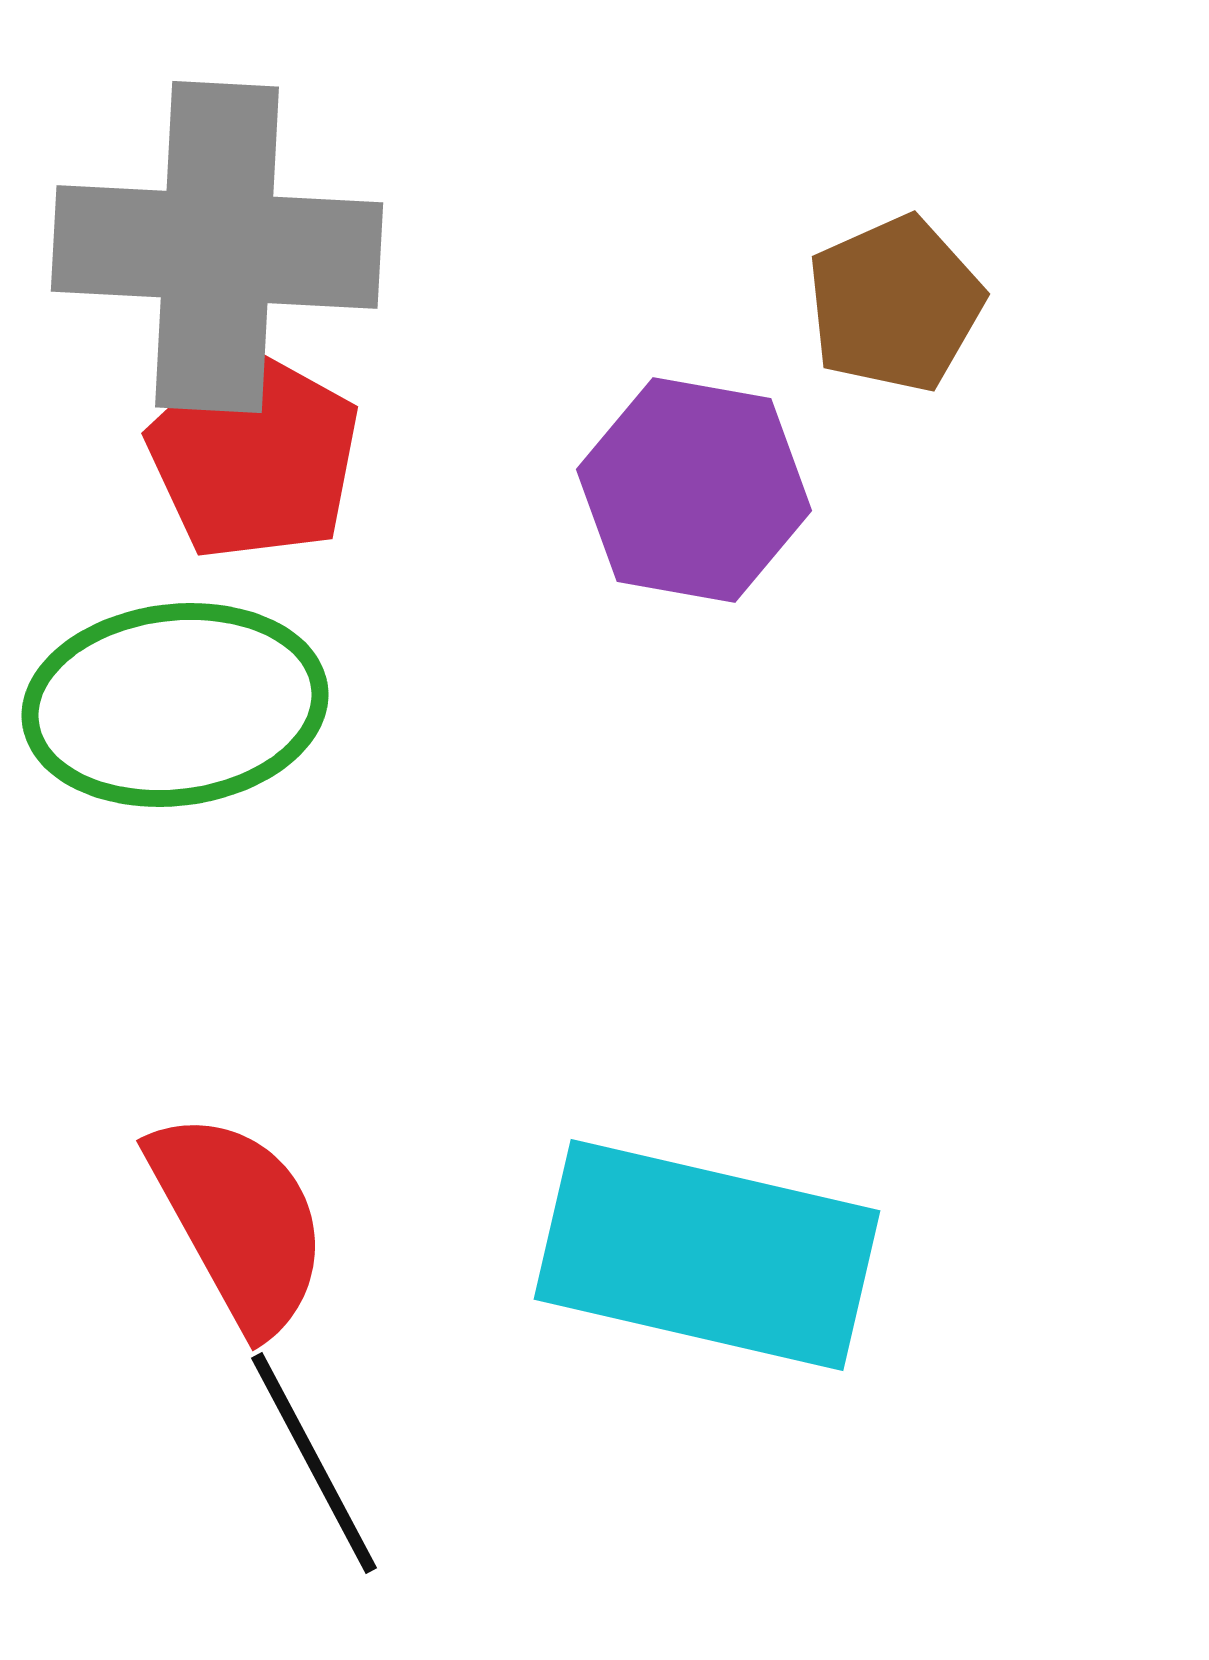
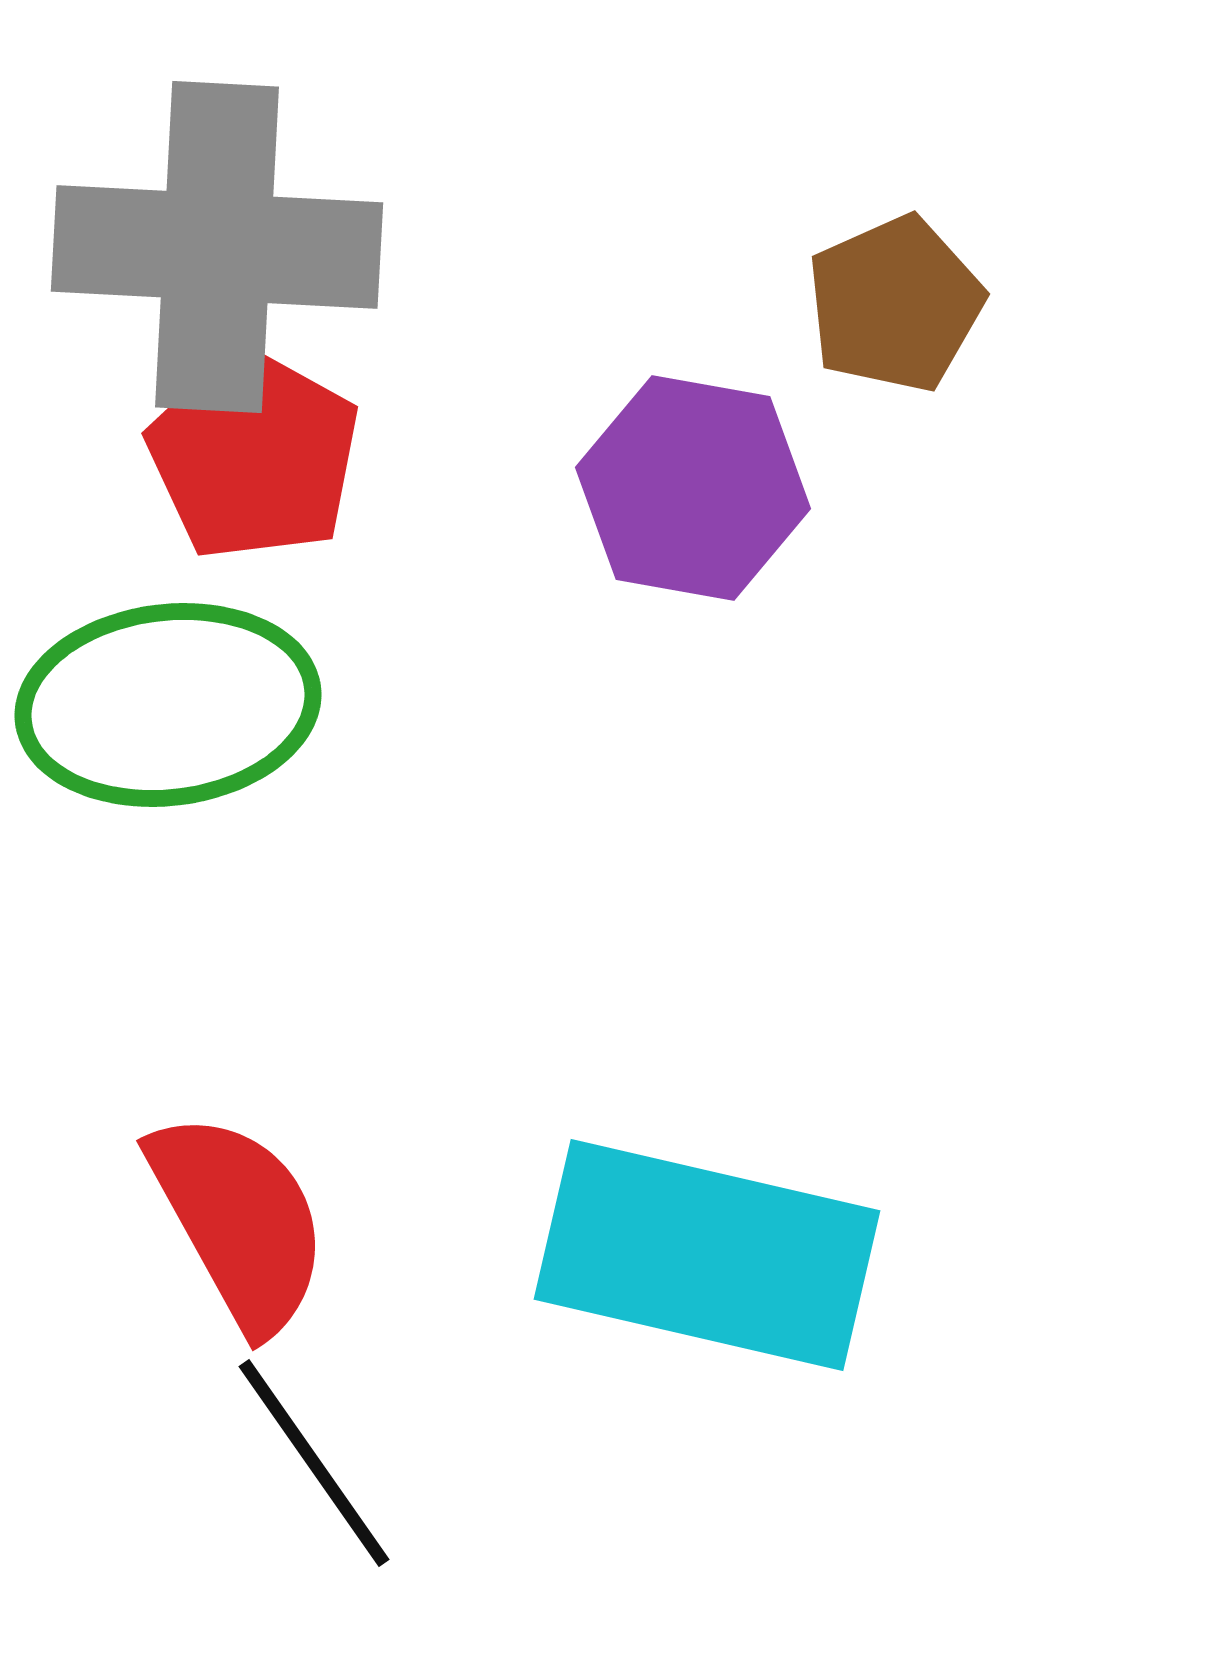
purple hexagon: moved 1 px left, 2 px up
green ellipse: moved 7 px left
black line: rotated 7 degrees counterclockwise
